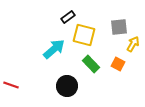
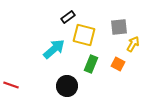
green rectangle: rotated 66 degrees clockwise
